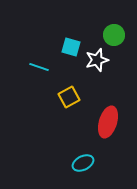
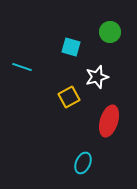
green circle: moved 4 px left, 3 px up
white star: moved 17 px down
cyan line: moved 17 px left
red ellipse: moved 1 px right, 1 px up
cyan ellipse: rotated 40 degrees counterclockwise
